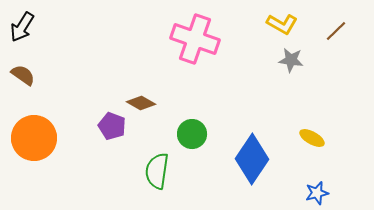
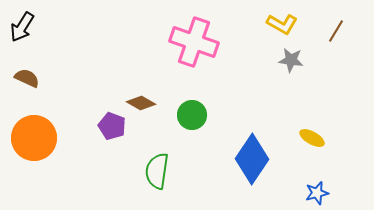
brown line: rotated 15 degrees counterclockwise
pink cross: moved 1 px left, 3 px down
brown semicircle: moved 4 px right, 3 px down; rotated 10 degrees counterclockwise
green circle: moved 19 px up
